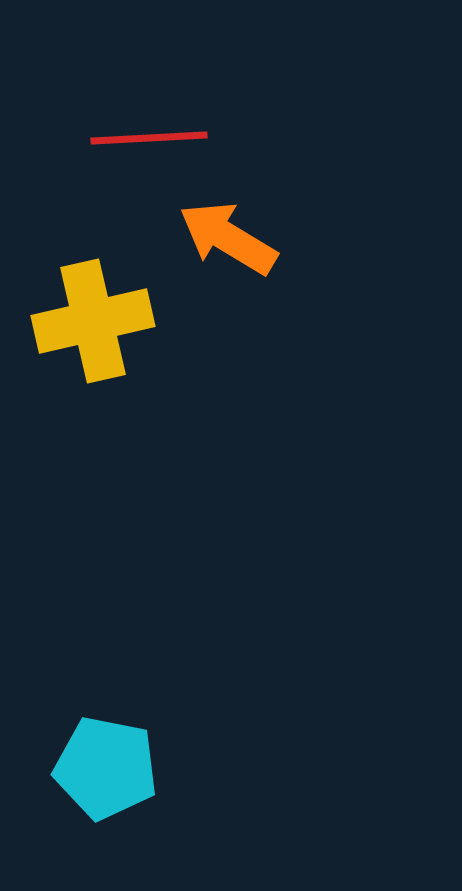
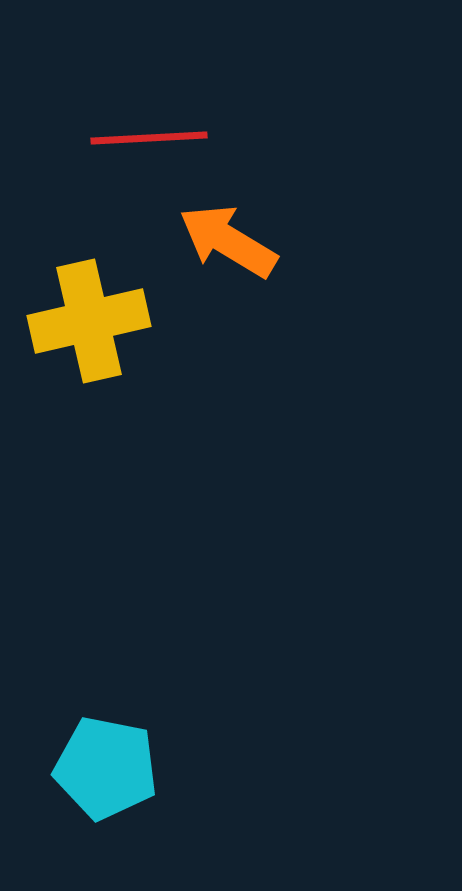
orange arrow: moved 3 px down
yellow cross: moved 4 px left
